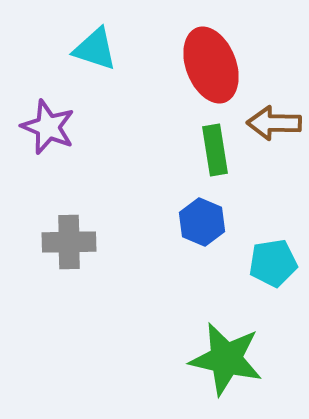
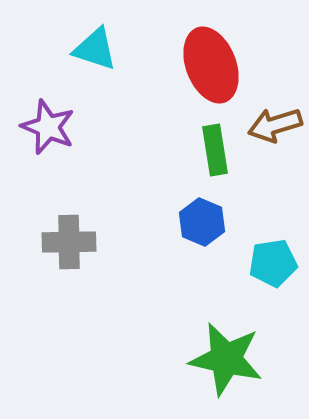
brown arrow: moved 1 px right, 2 px down; rotated 18 degrees counterclockwise
